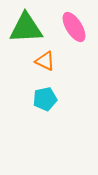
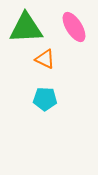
orange triangle: moved 2 px up
cyan pentagon: rotated 15 degrees clockwise
